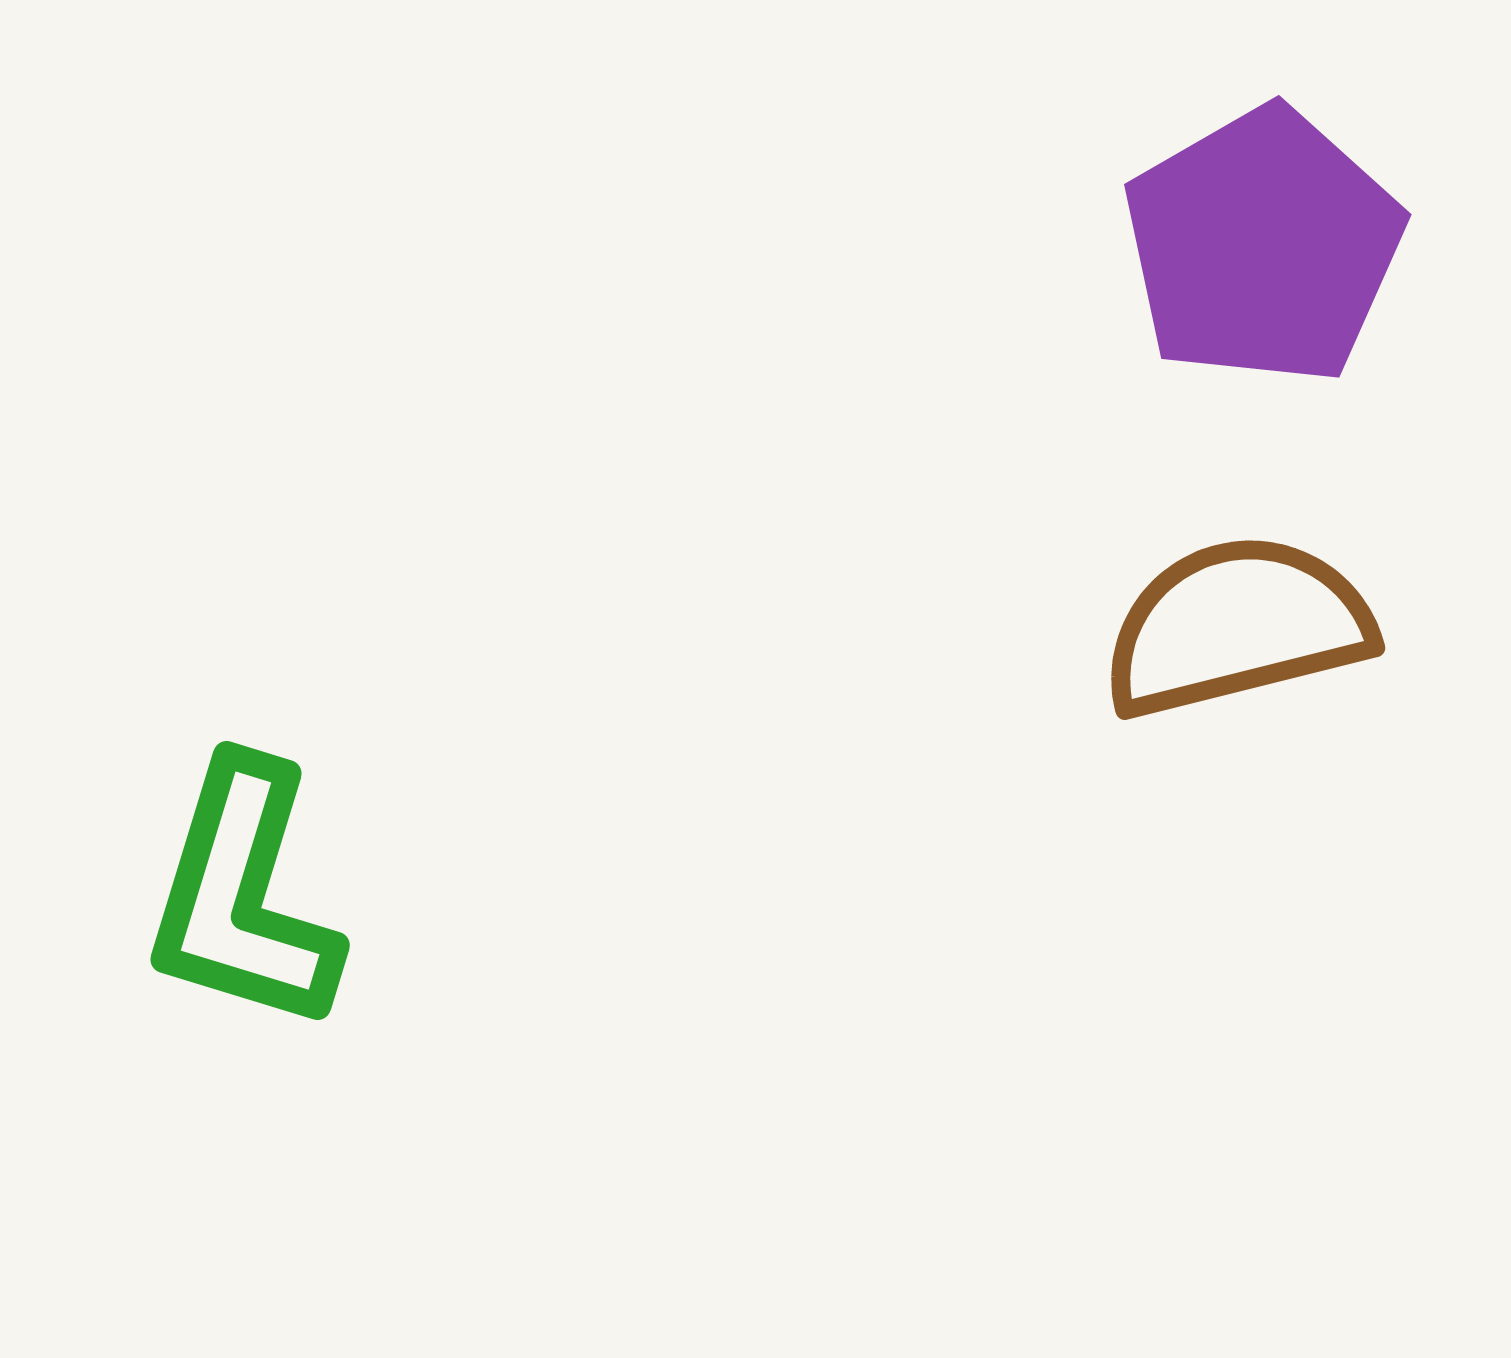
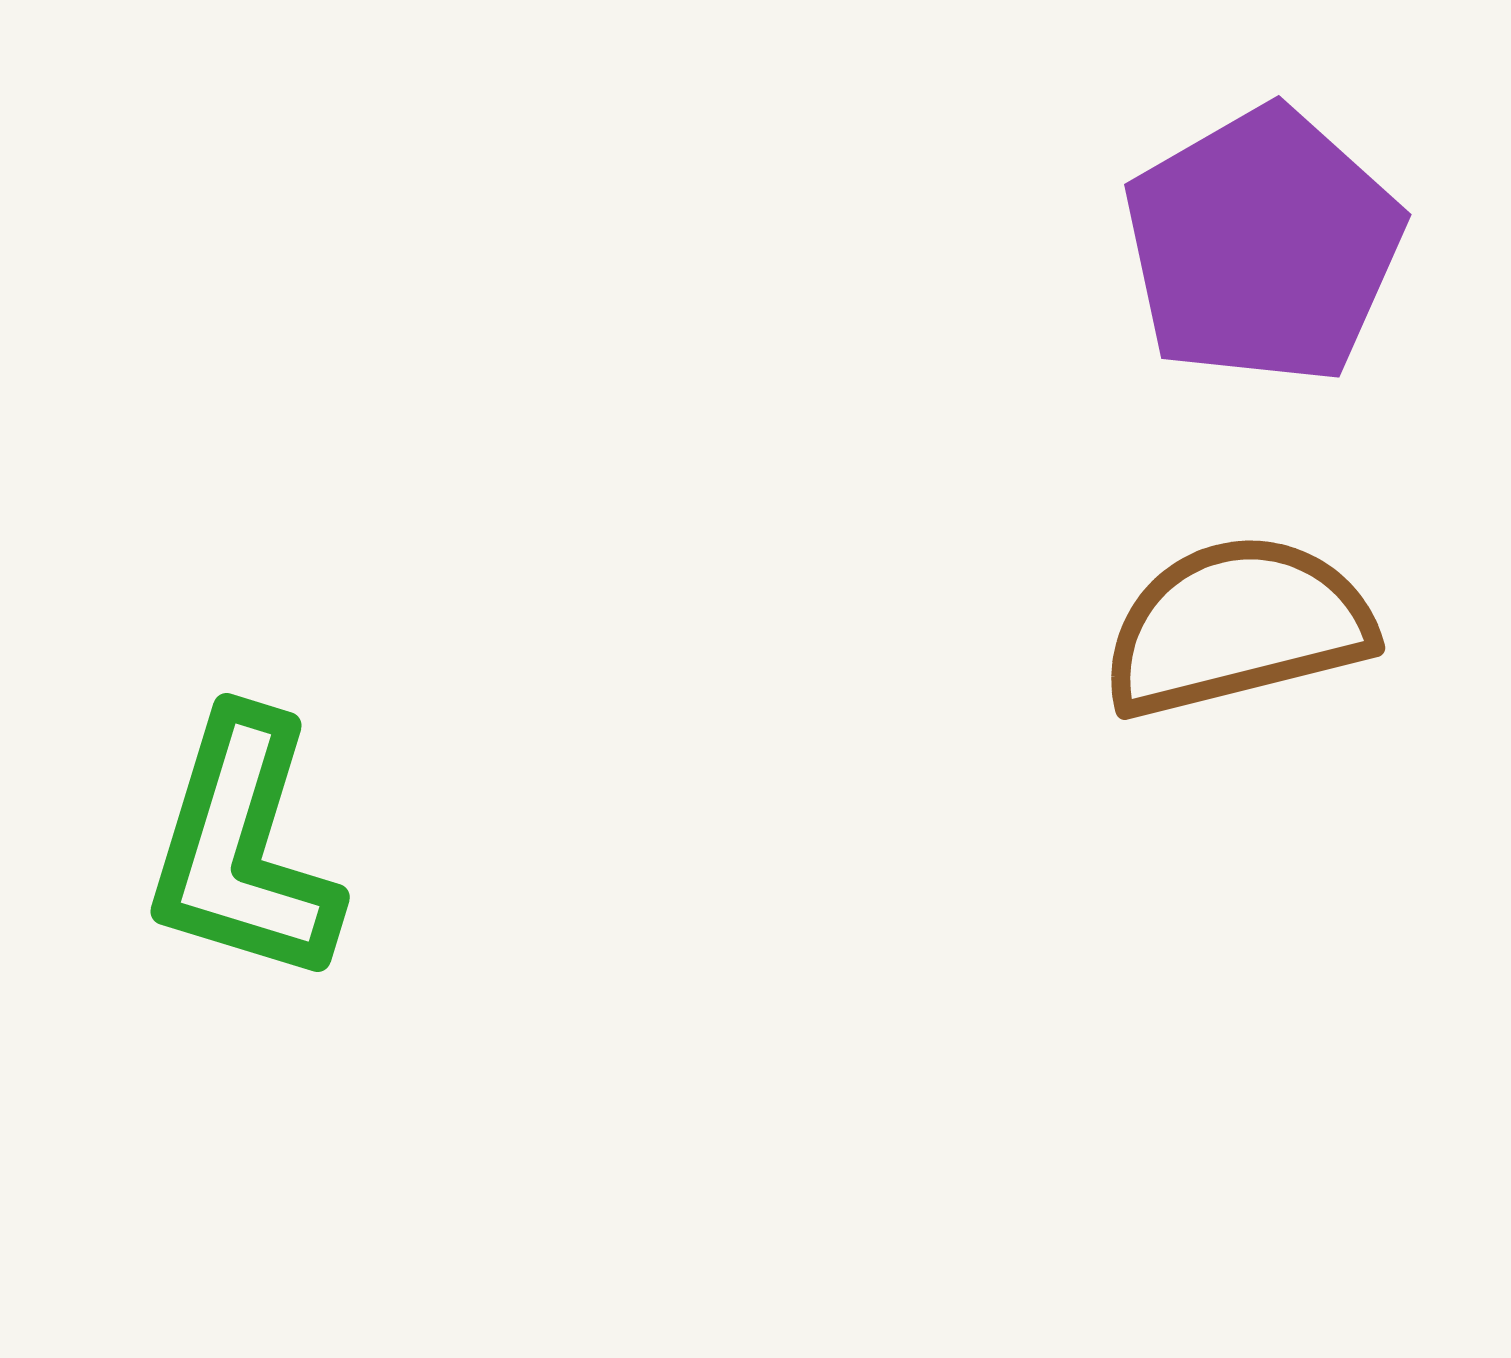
green L-shape: moved 48 px up
